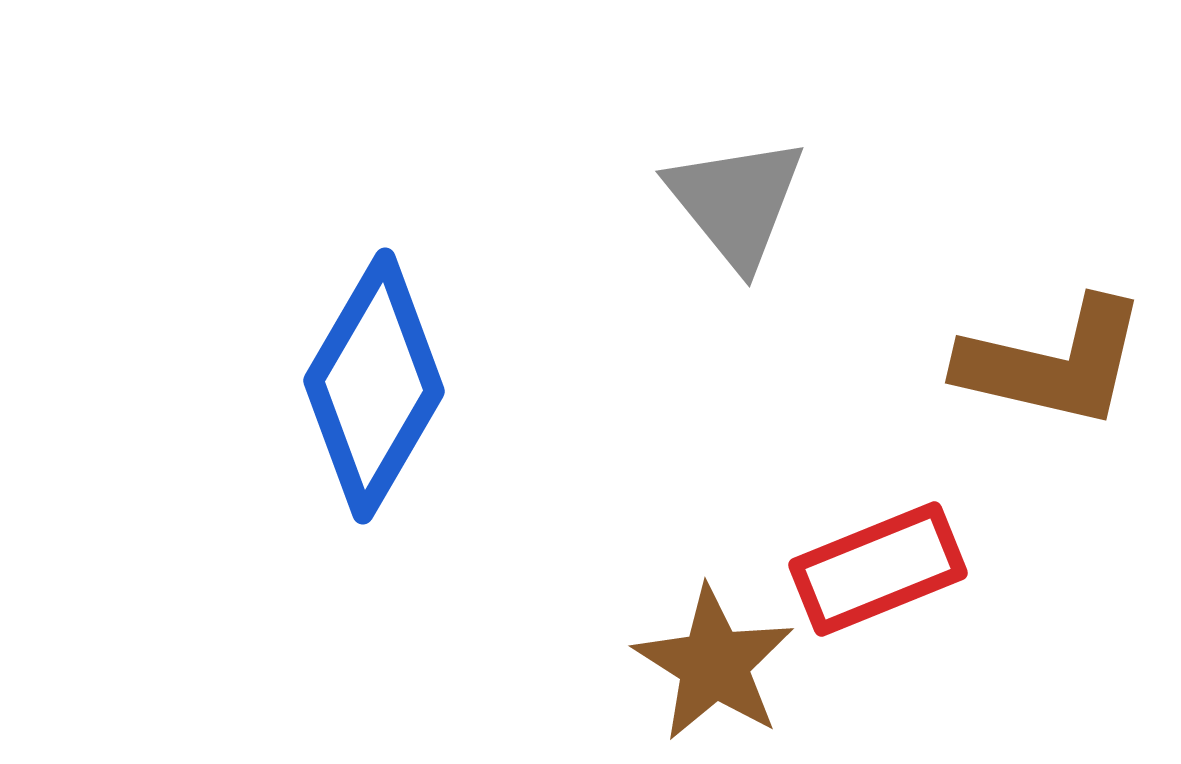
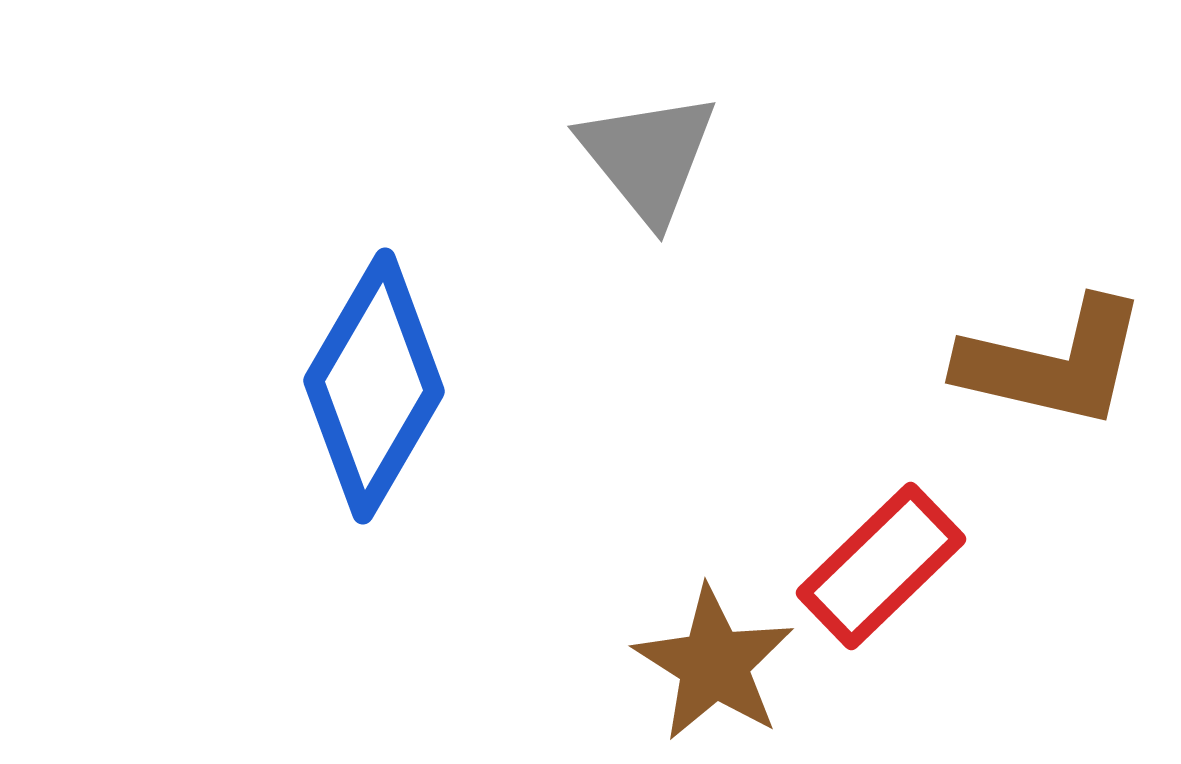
gray triangle: moved 88 px left, 45 px up
red rectangle: moved 3 px right, 3 px up; rotated 22 degrees counterclockwise
